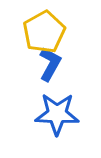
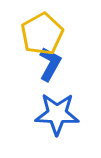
yellow pentagon: moved 2 px left, 2 px down
